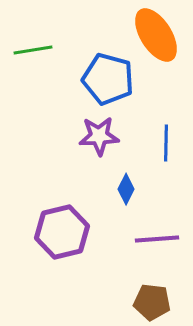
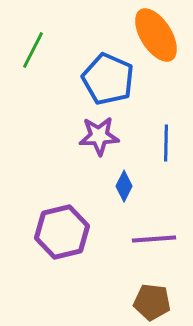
green line: rotated 54 degrees counterclockwise
blue pentagon: rotated 9 degrees clockwise
blue diamond: moved 2 px left, 3 px up
purple line: moved 3 px left
